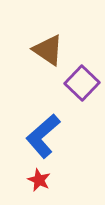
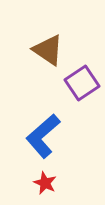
purple square: rotated 12 degrees clockwise
red star: moved 6 px right, 3 px down
